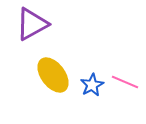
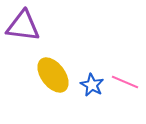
purple triangle: moved 9 px left, 2 px down; rotated 36 degrees clockwise
blue star: rotated 15 degrees counterclockwise
